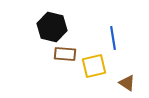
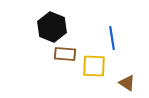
black hexagon: rotated 8 degrees clockwise
blue line: moved 1 px left
yellow square: rotated 15 degrees clockwise
